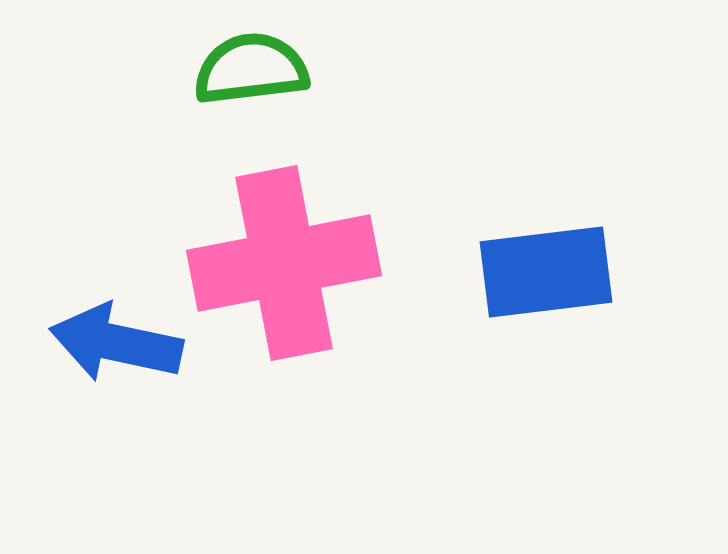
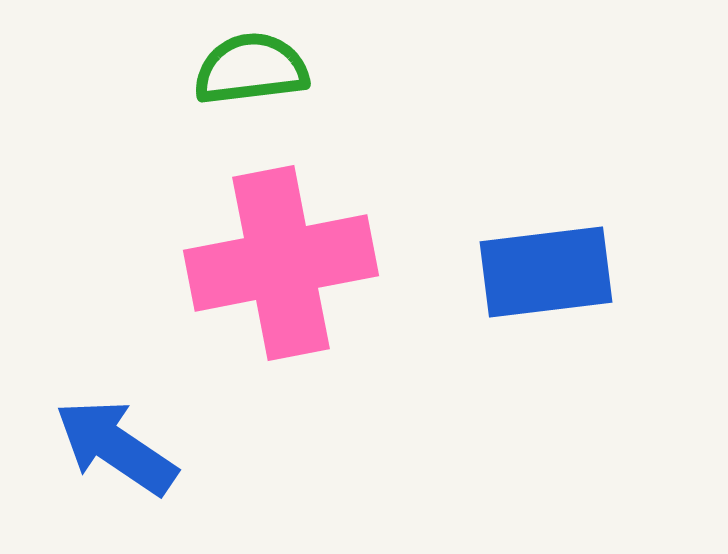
pink cross: moved 3 px left
blue arrow: moved 104 px down; rotated 22 degrees clockwise
